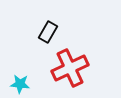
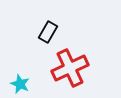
cyan star: rotated 18 degrees clockwise
